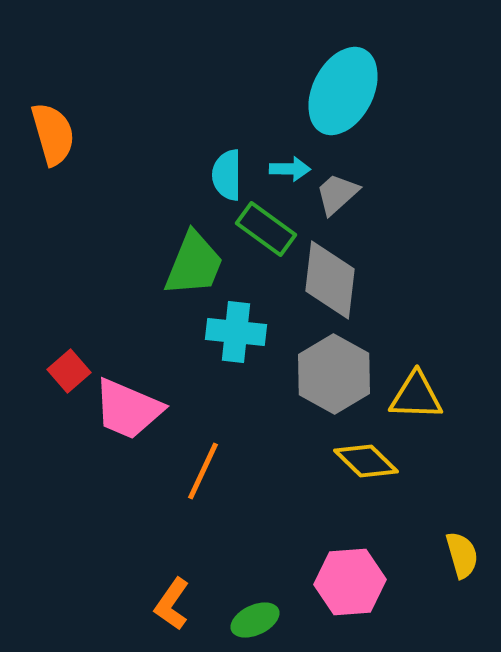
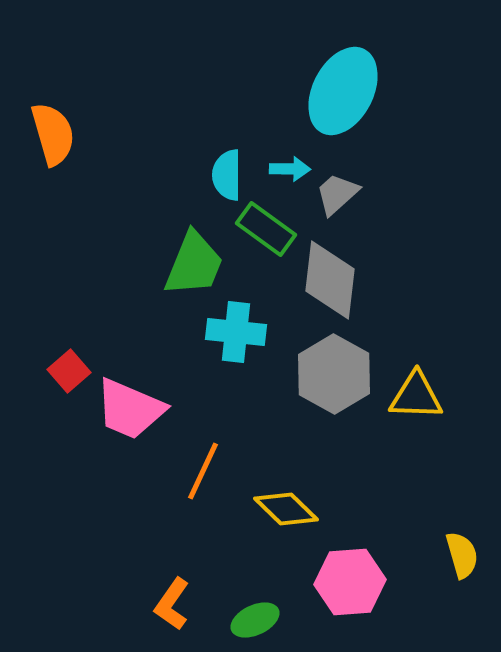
pink trapezoid: moved 2 px right
yellow diamond: moved 80 px left, 48 px down
